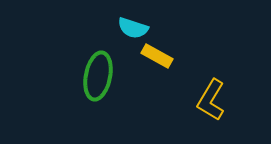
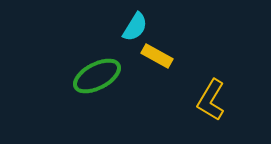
cyan semicircle: moved 2 px right, 1 px up; rotated 76 degrees counterclockwise
green ellipse: moved 1 px left; rotated 51 degrees clockwise
